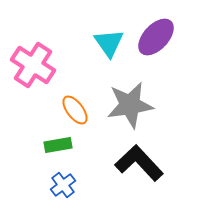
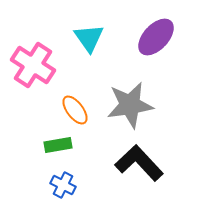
cyan triangle: moved 20 px left, 5 px up
blue cross: rotated 25 degrees counterclockwise
